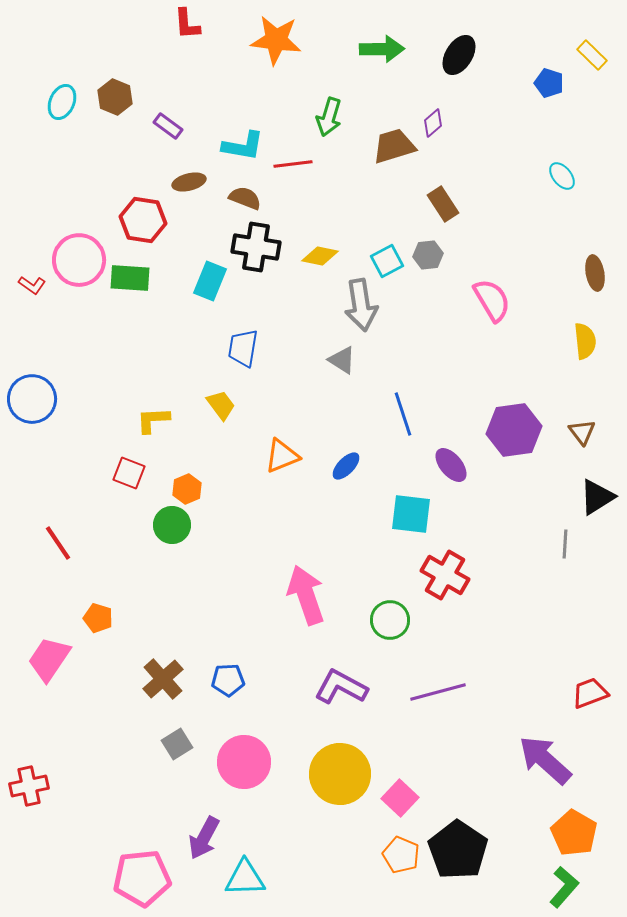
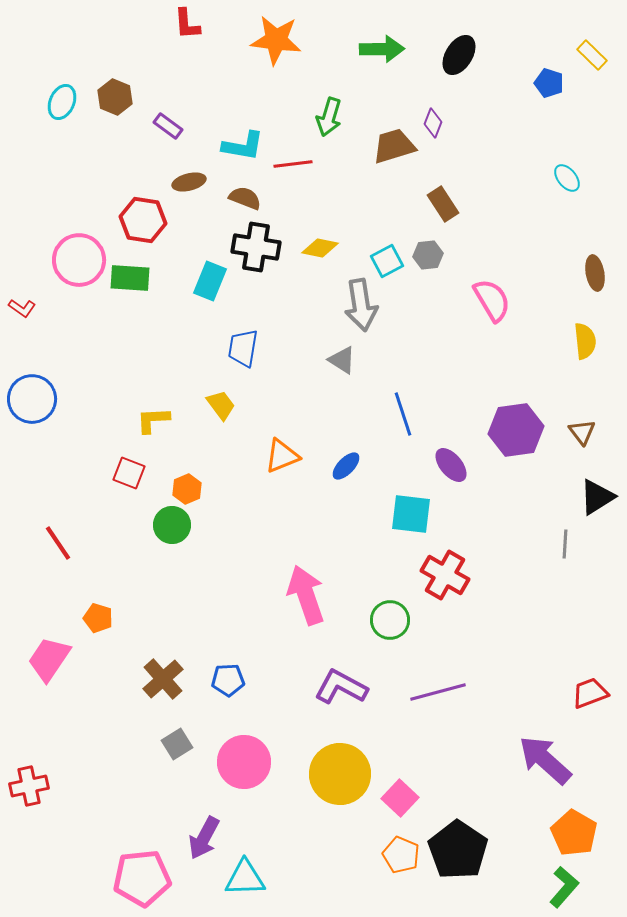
purple diamond at (433, 123): rotated 28 degrees counterclockwise
cyan ellipse at (562, 176): moved 5 px right, 2 px down
yellow diamond at (320, 256): moved 8 px up
red L-shape at (32, 285): moved 10 px left, 23 px down
purple hexagon at (514, 430): moved 2 px right
